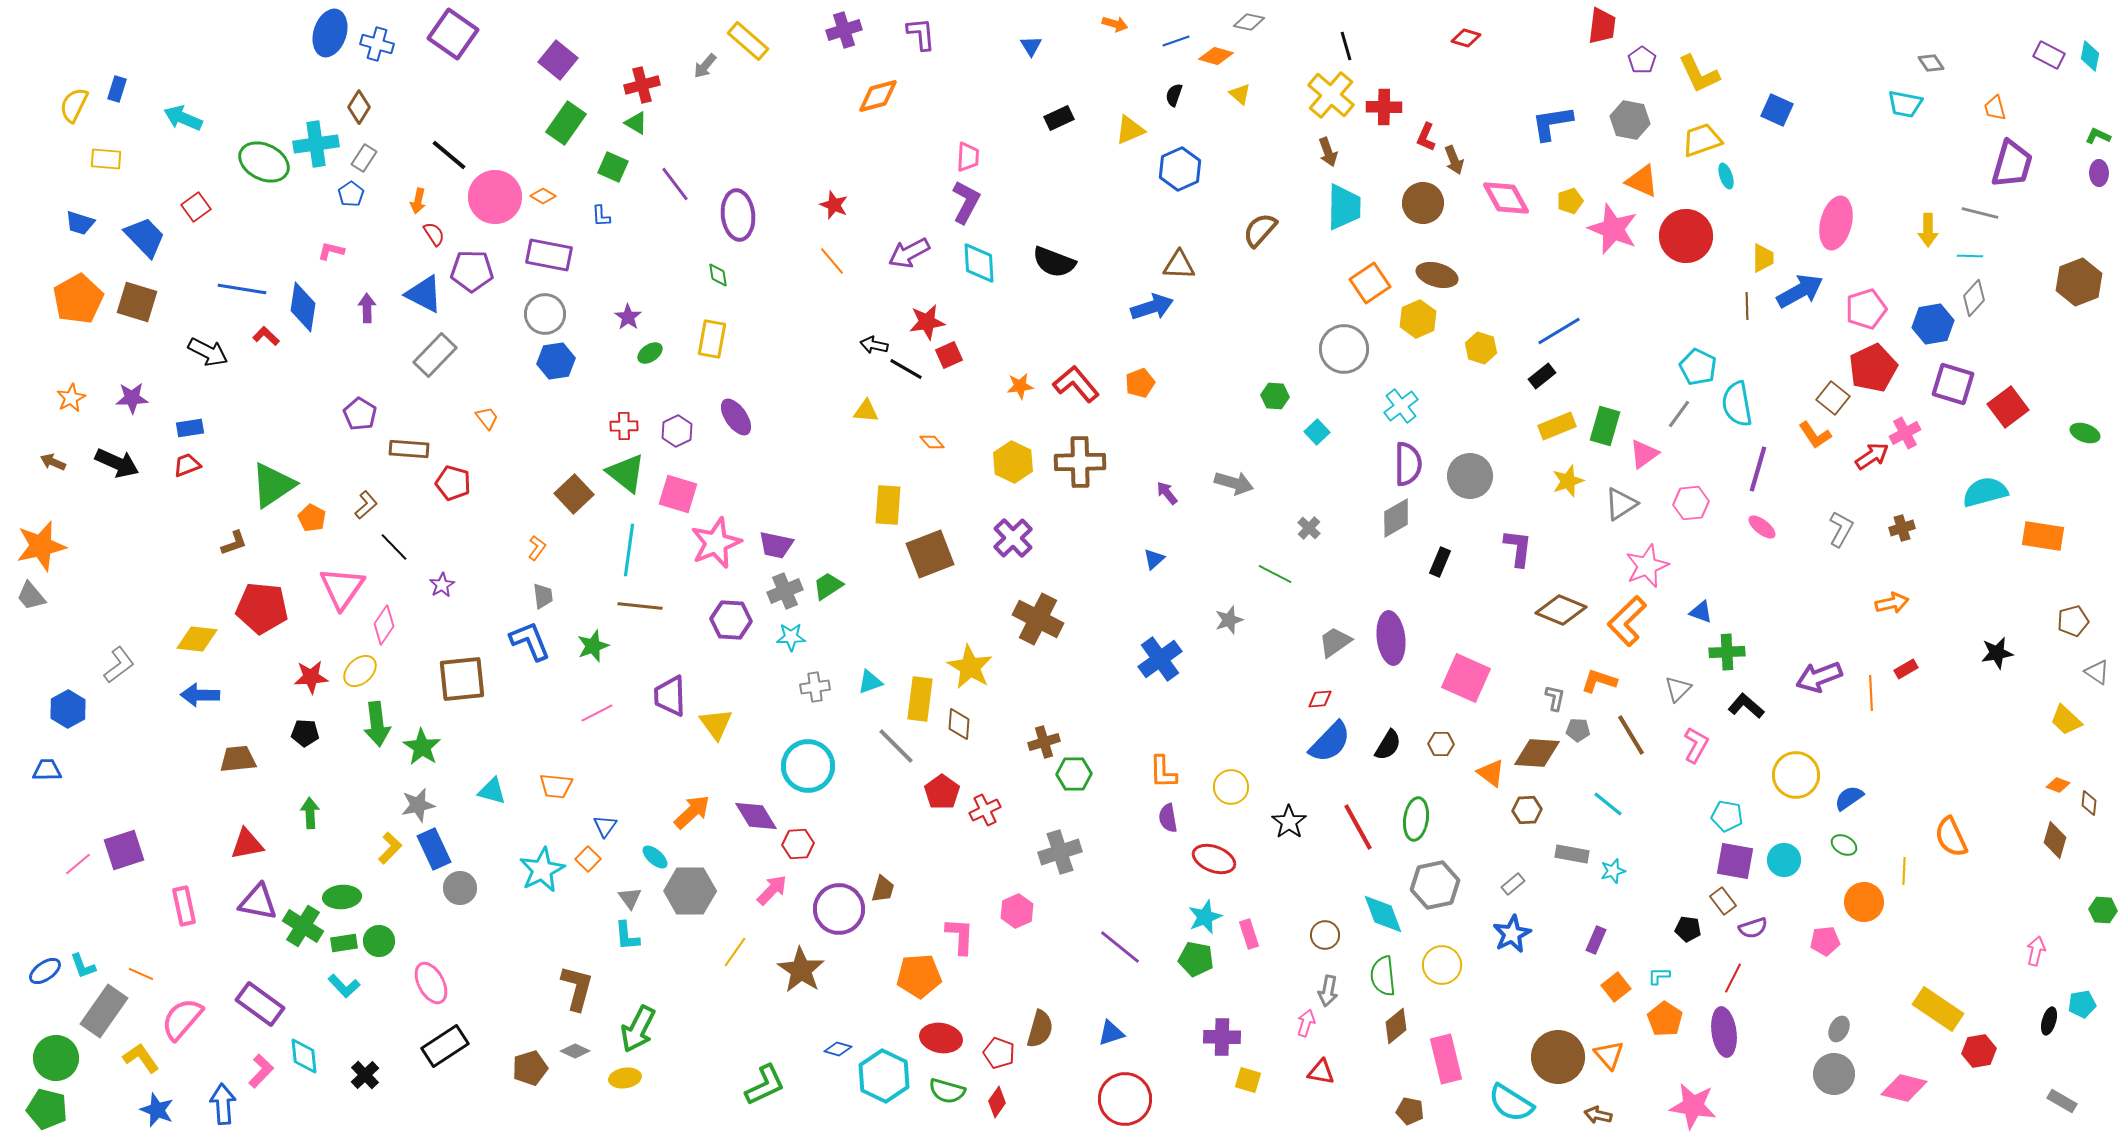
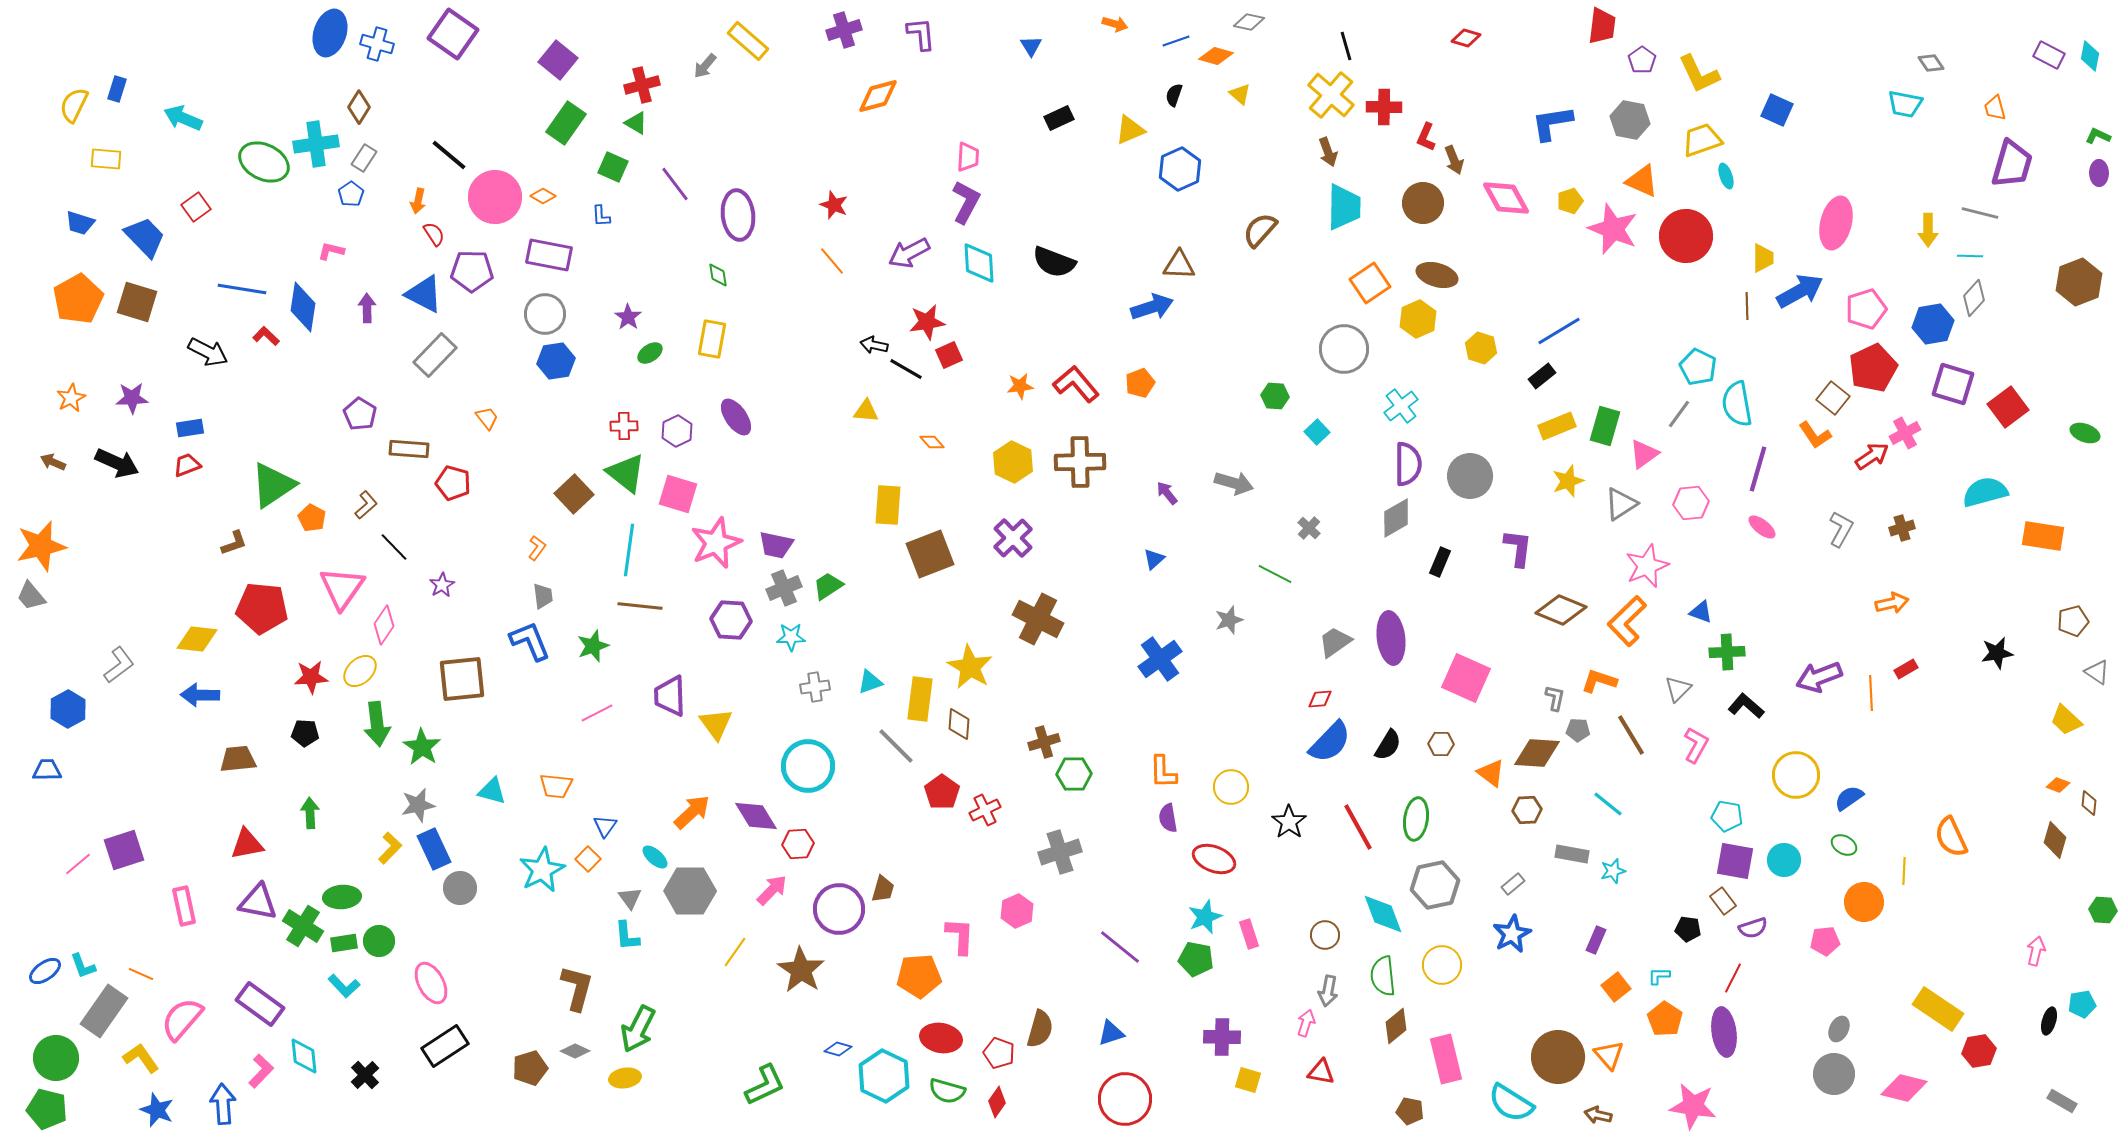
gray cross at (785, 591): moved 1 px left, 3 px up
